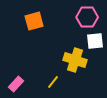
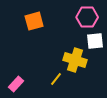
yellow line: moved 3 px right, 3 px up
